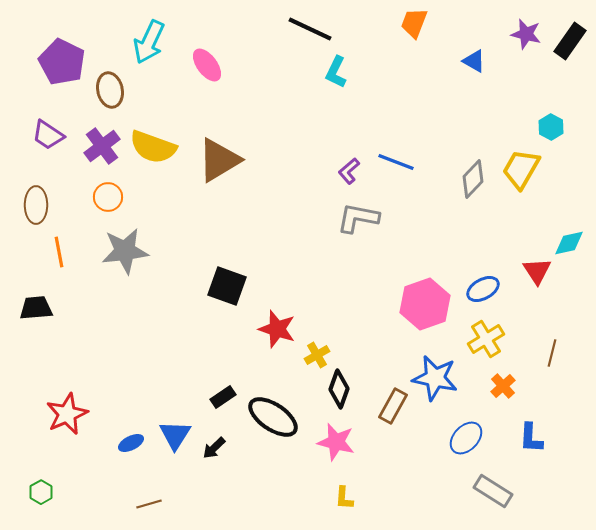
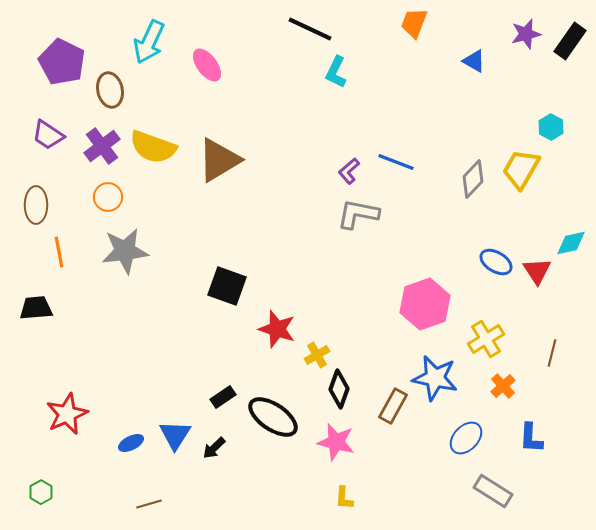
purple star at (526, 34): rotated 28 degrees counterclockwise
gray L-shape at (358, 218): moved 4 px up
cyan diamond at (569, 243): moved 2 px right
blue ellipse at (483, 289): moved 13 px right, 27 px up; rotated 60 degrees clockwise
